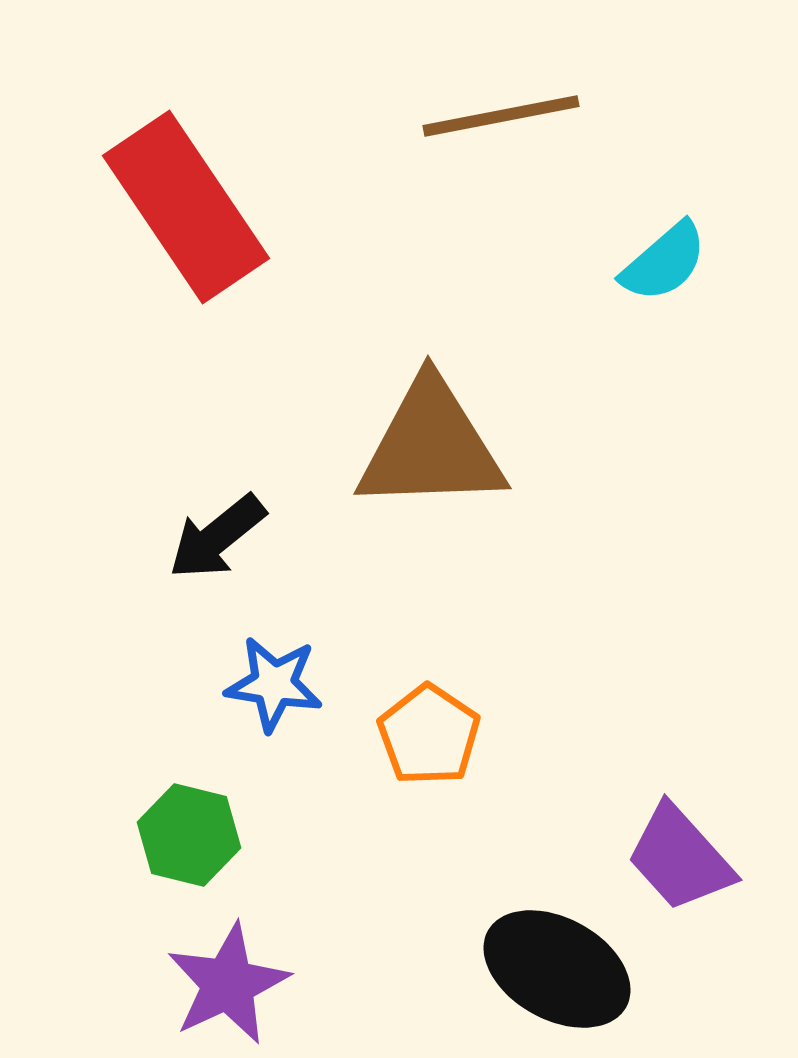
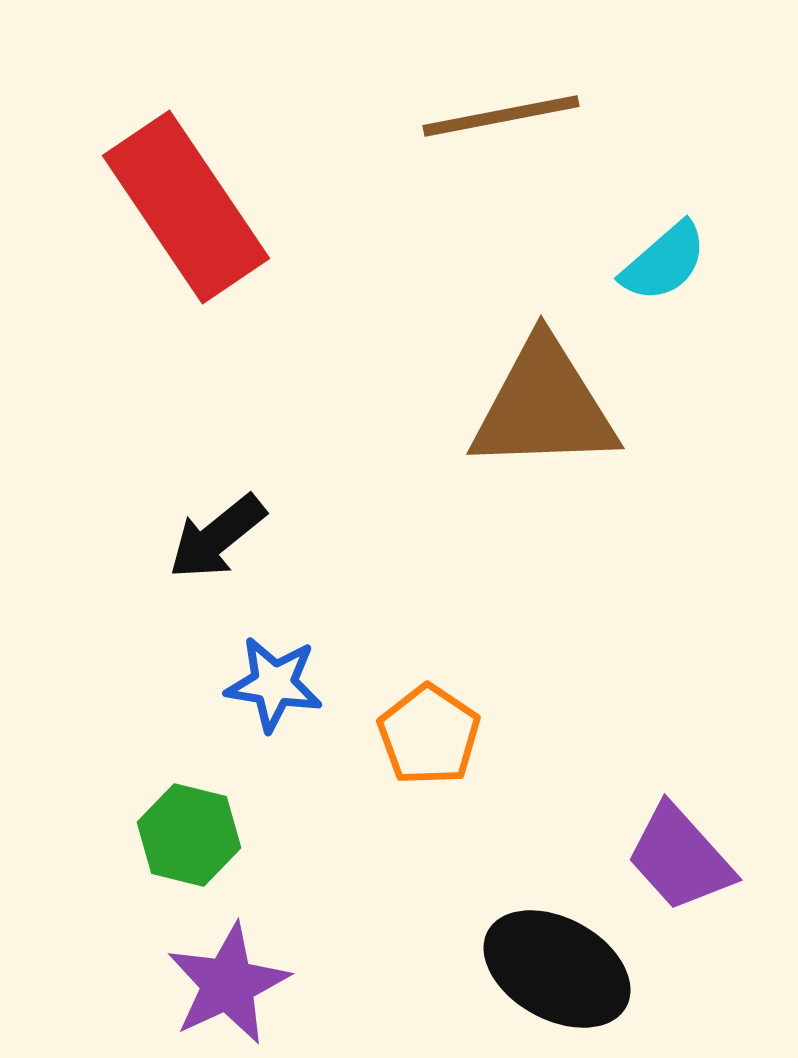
brown triangle: moved 113 px right, 40 px up
